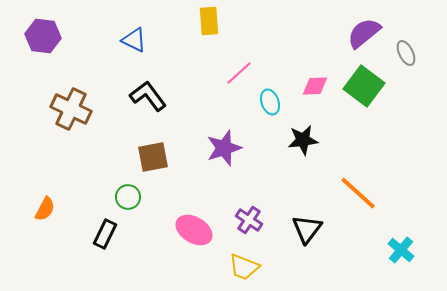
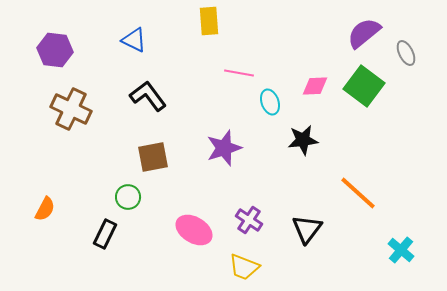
purple hexagon: moved 12 px right, 14 px down
pink line: rotated 52 degrees clockwise
